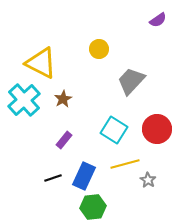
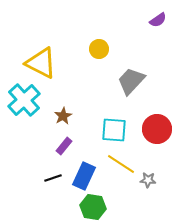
brown star: moved 17 px down
cyan square: rotated 28 degrees counterclockwise
purple rectangle: moved 6 px down
yellow line: moved 4 px left; rotated 48 degrees clockwise
gray star: rotated 28 degrees counterclockwise
green hexagon: rotated 15 degrees clockwise
